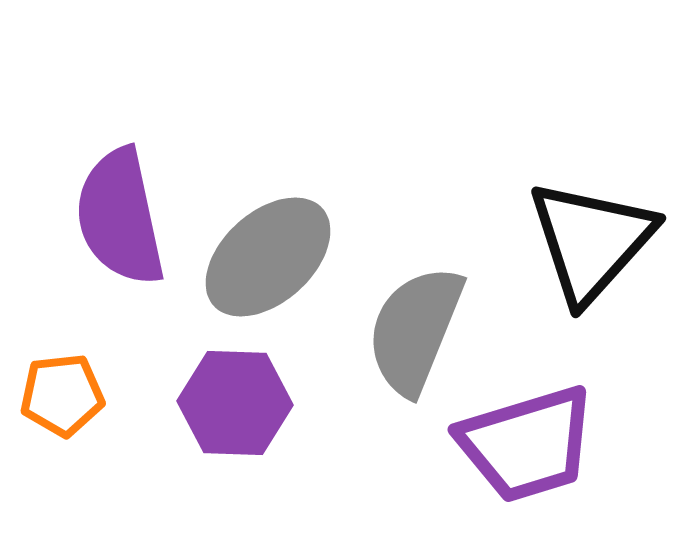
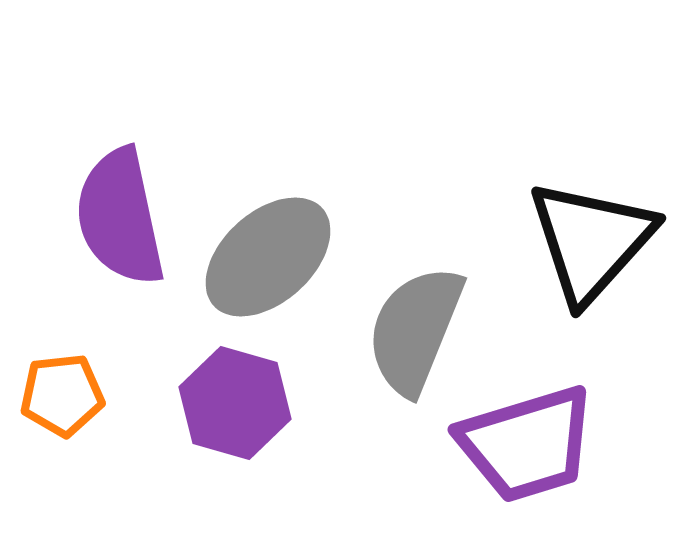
purple hexagon: rotated 14 degrees clockwise
